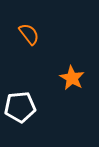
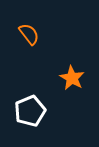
white pentagon: moved 10 px right, 4 px down; rotated 16 degrees counterclockwise
